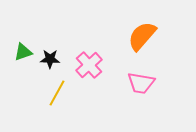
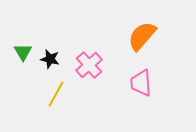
green triangle: rotated 42 degrees counterclockwise
black star: rotated 12 degrees clockwise
pink trapezoid: rotated 76 degrees clockwise
yellow line: moved 1 px left, 1 px down
